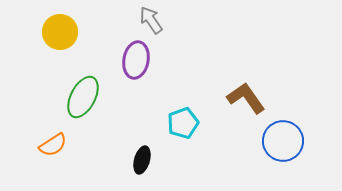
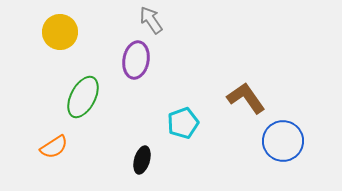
orange semicircle: moved 1 px right, 2 px down
